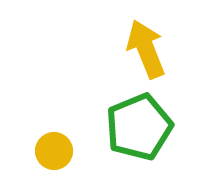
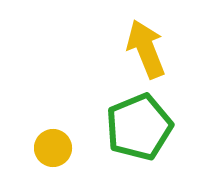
yellow circle: moved 1 px left, 3 px up
